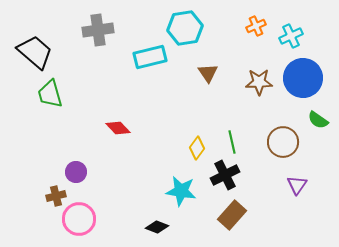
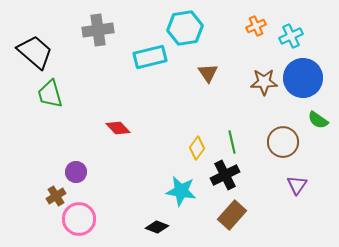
brown star: moved 5 px right
brown cross: rotated 18 degrees counterclockwise
